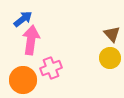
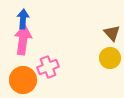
blue arrow: rotated 48 degrees counterclockwise
brown triangle: moved 1 px up
pink arrow: moved 8 px left
pink cross: moved 3 px left, 1 px up
